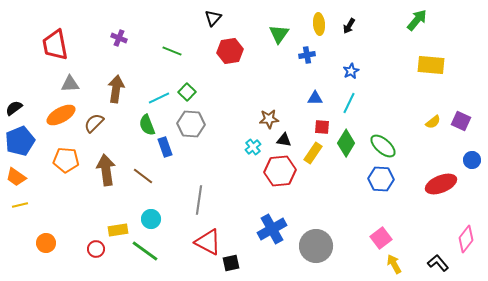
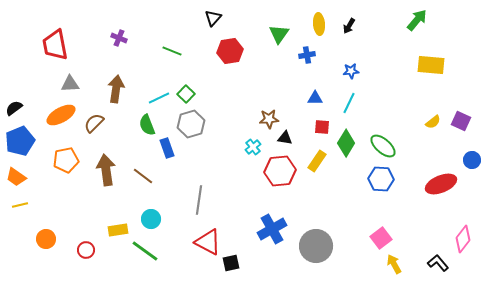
blue star at (351, 71): rotated 21 degrees clockwise
green square at (187, 92): moved 1 px left, 2 px down
gray hexagon at (191, 124): rotated 20 degrees counterclockwise
black triangle at (284, 140): moved 1 px right, 2 px up
blue rectangle at (165, 147): moved 2 px right, 1 px down
yellow rectangle at (313, 153): moved 4 px right, 8 px down
orange pentagon at (66, 160): rotated 15 degrees counterclockwise
pink diamond at (466, 239): moved 3 px left
orange circle at (46, 243): moved 4 px up
red circle at (96, 249): moved 10 px left, 1 px down
